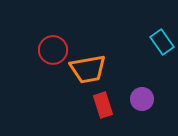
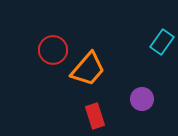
cyan rectangle: rotated 70 degrees clockwise
orange trapezoid: rotated 39 degrees counterclockwise
red rectangle: moved 8 px left, 11 px down
